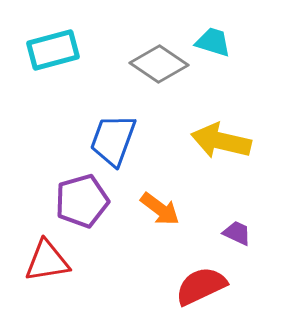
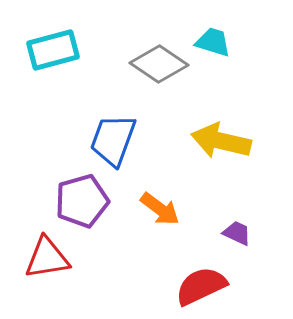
red triangle: moved 3 px up
